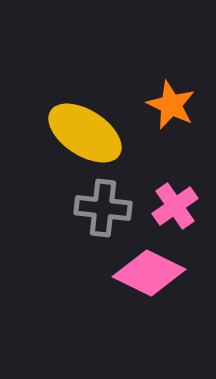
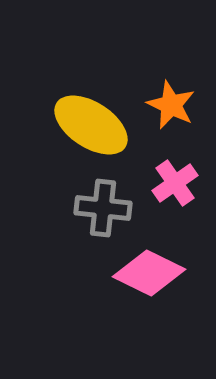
yellow ellipse: moved 6 px right, 8 px up
pink cross: moved 23 px up
